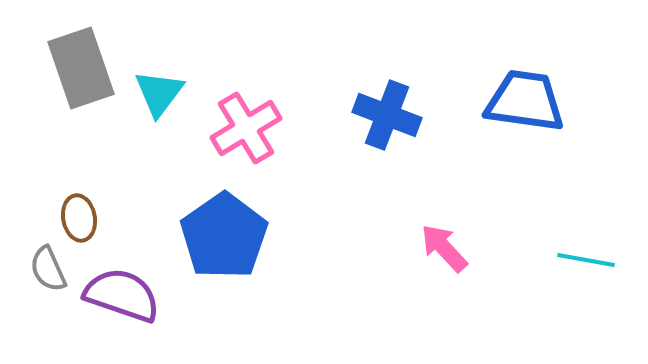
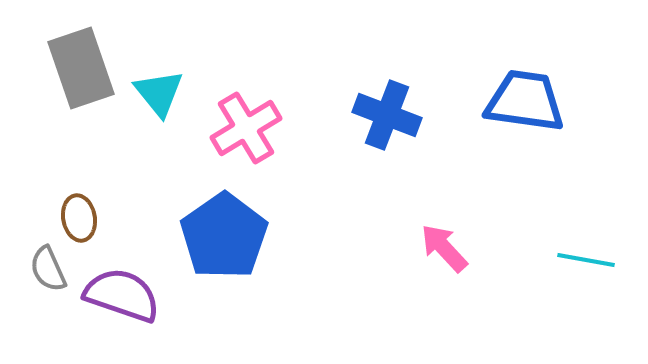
cyan triangle: rotated 16 degrees counterclockwise
